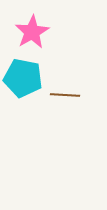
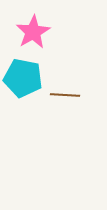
pink star: moved 1 px right
